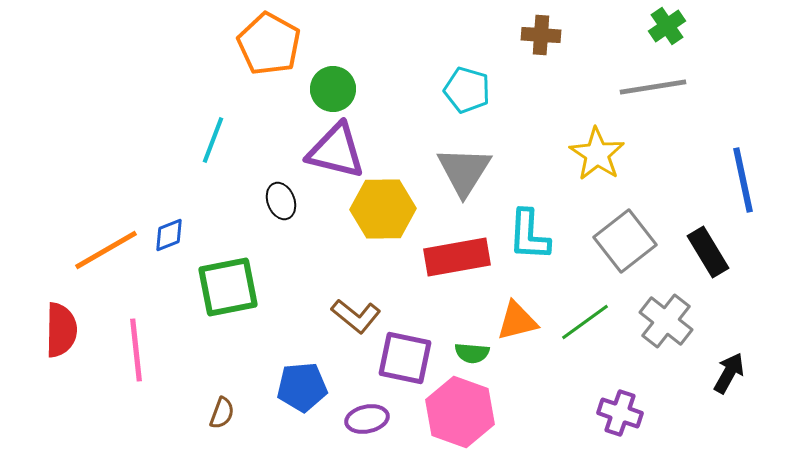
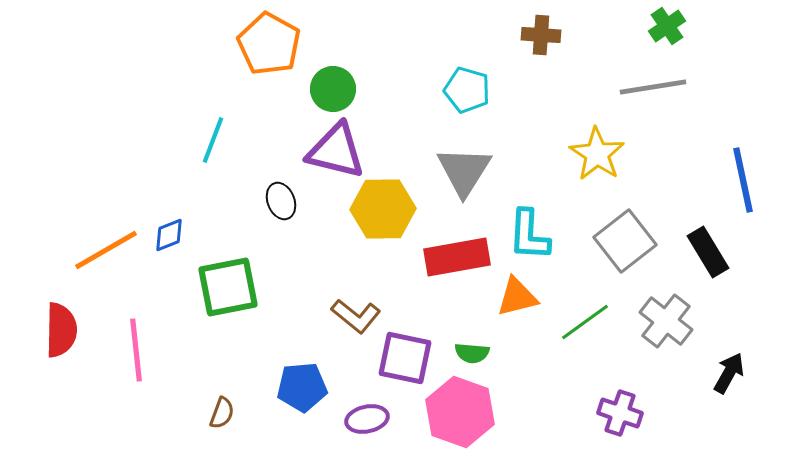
orange triangle: moved 24 px up
